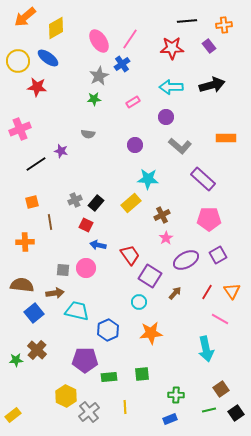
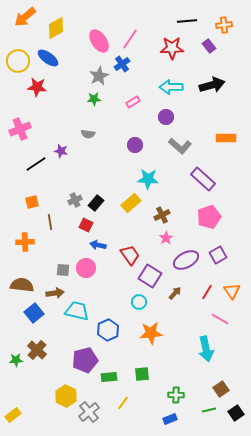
pink pentagon at (209, 219): moved 2 px up; rotated 20 degrees counterclockwise
purple pentagon at (85, 360): rotated 15 degrees counterclockwise
yellow line at (125, 407): moved 2 px left, 4 px up; rotated 40 degrees clockwise
